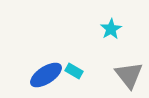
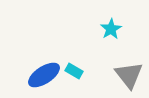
blue ellipse: moved 2 px left
